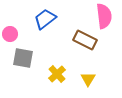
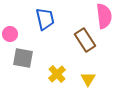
blue trapezoid: rotated 115 degrees clockwise
brown rectangle: rotated 30 degrees clockwise
